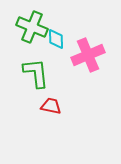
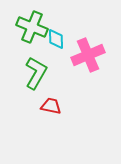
green L-shape: rotated 36 degrees clockwise
